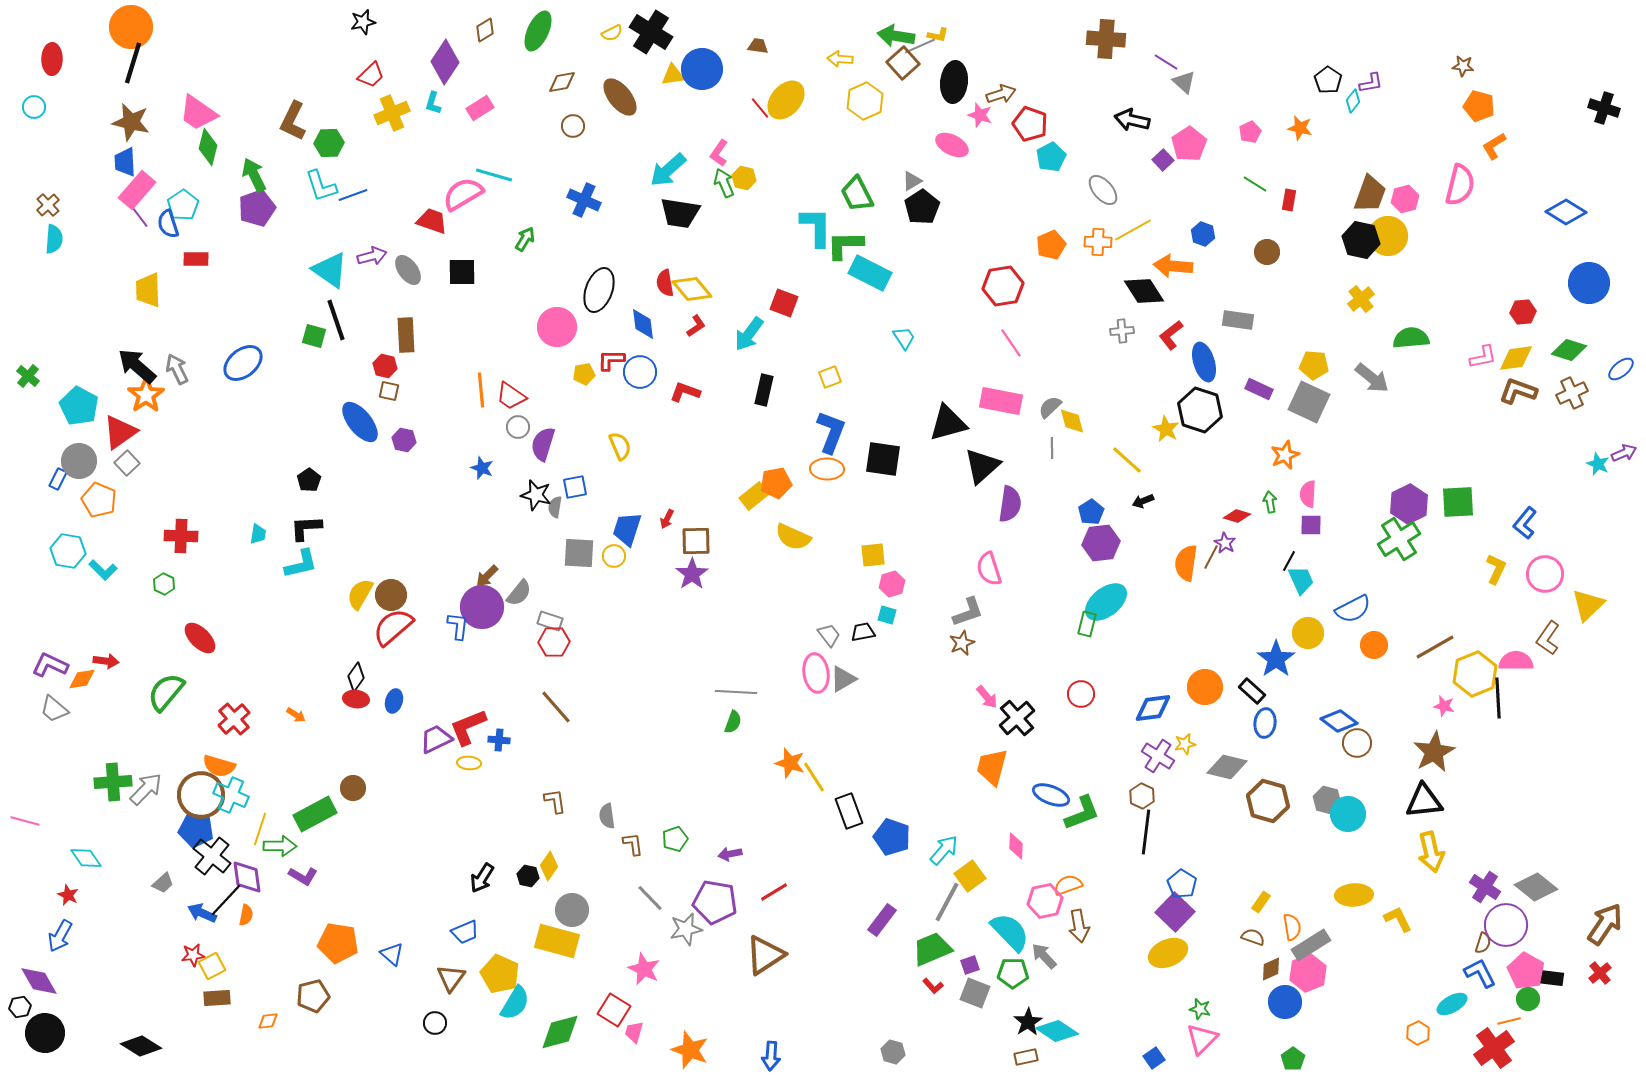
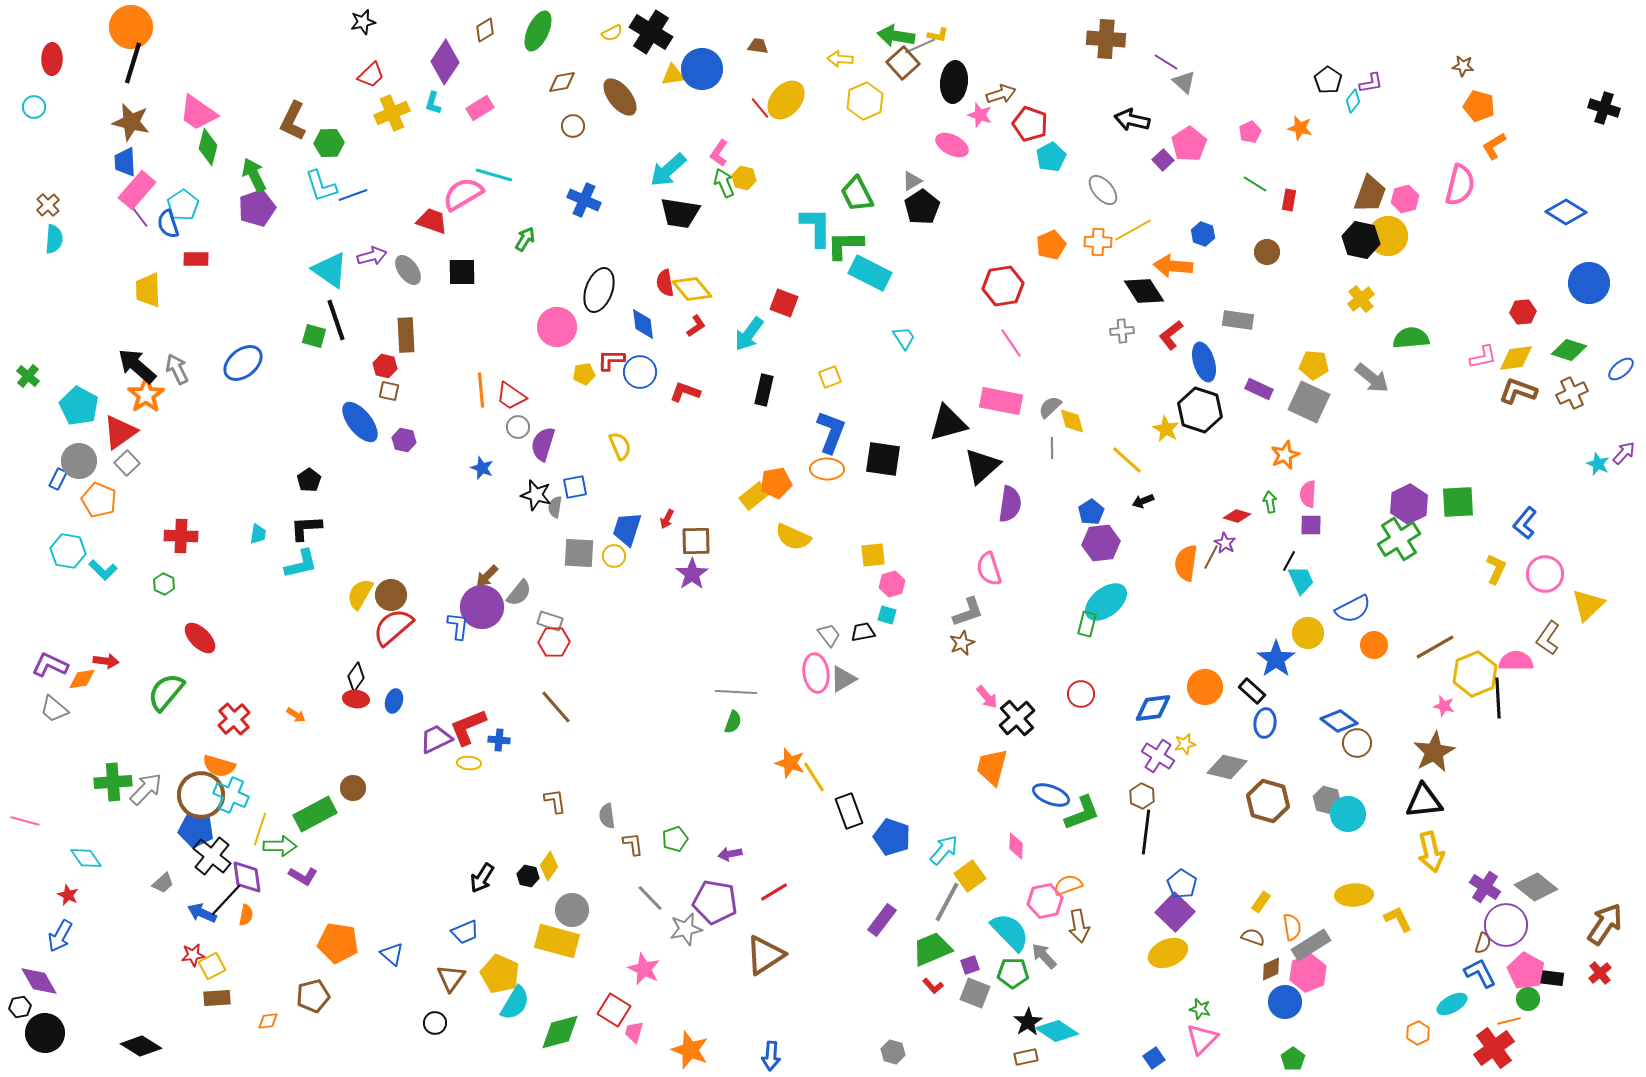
purple arrow at (1624, 453): rotated 25 degrees counterclockwise
